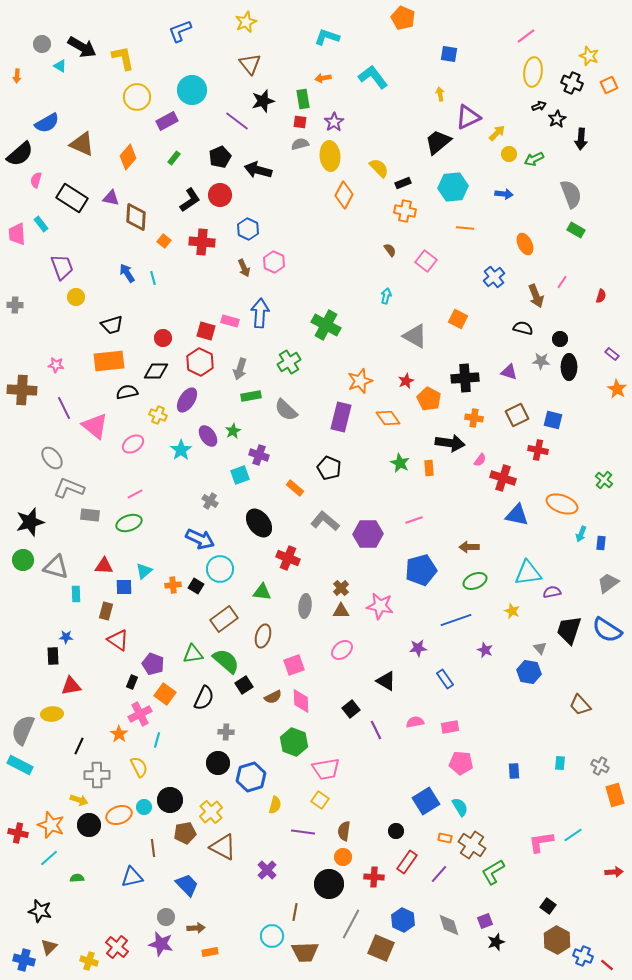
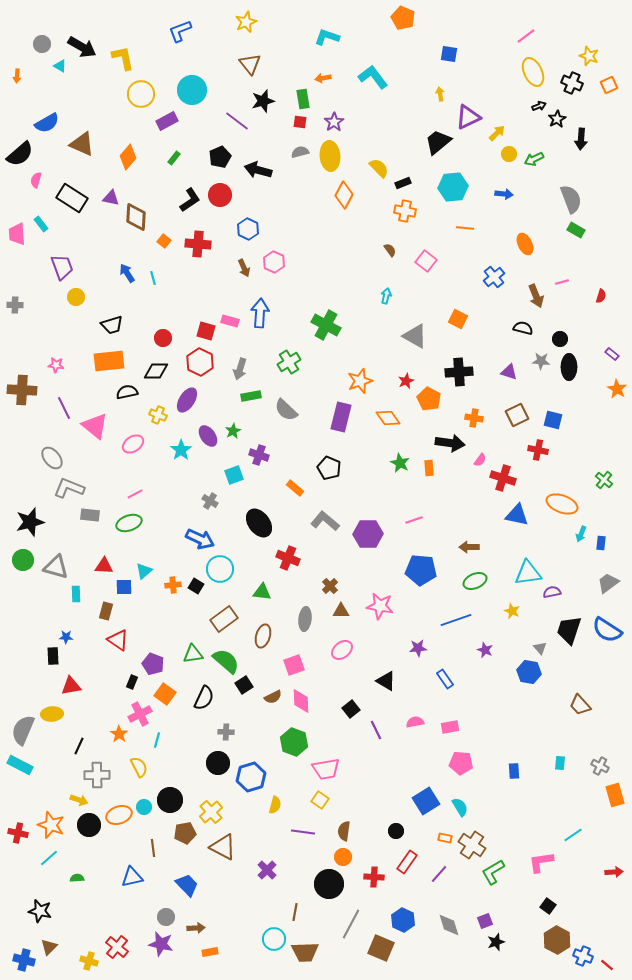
yellow ellipse at (533, 72): rotated 32 degrees counterclockwise
yellow circle at (137, 97): moved 4 px right, 3 px up
gray semicircle at (300, 144): moved 8 px down
gray semicircle at (571, 194): moved 5 px down
red cross at (202, 242): moved 4 px left, 2 px down
pink line at (562, 282): rotated 40 degrees clockwise
black cross at (465, 378): moved 6 px left, 6 px up
cyan square at (240, 475): moved 6 px left
blue pentagon at (421, 570): rotated 20 degrees clockwise
brown cross at (341, 588): moved 11 px left, 2 px up
gray ellipse at (305, 606): moved 13 px down
pink L-shape at (541, 842): moved 20 px down
cyan circle at (272, 936): moved 2 px right, 3 px down
